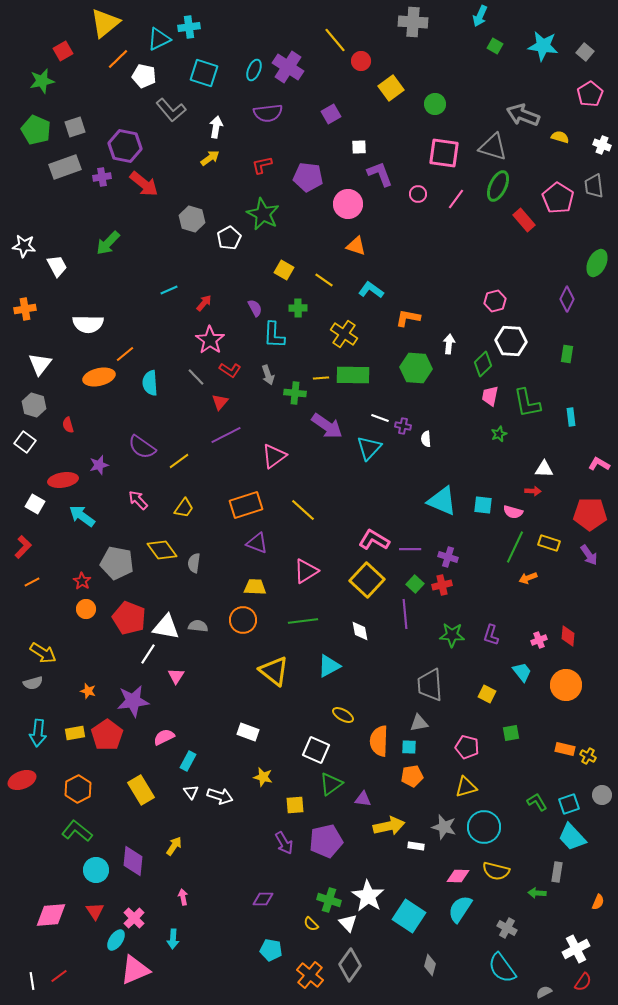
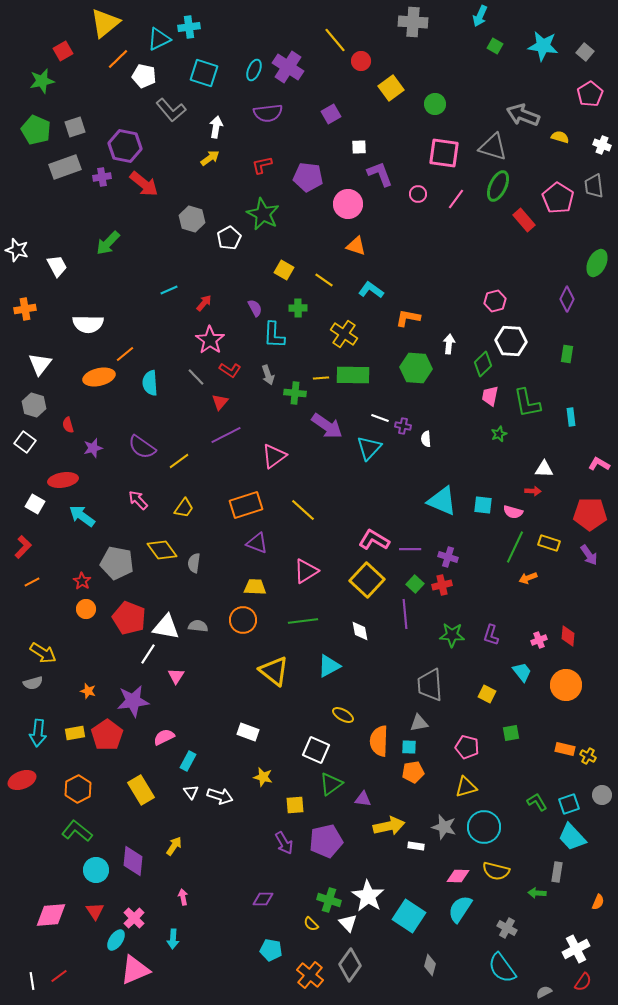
white star at (24, 246): moved 7 px left, 4 px down; rotated 10 degrees clockwise
purple star at (99, 465): moved 6 px left, 17 px up
orange pentagon at (412, 776): moved 1 px right, 4 px up
